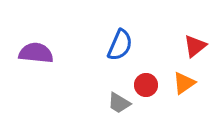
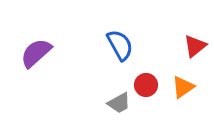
blue semicircle: rotated 52 degrees counterclockwise
purple semicircle: rotated 48 degrees counterclockwise
orange triangle: moved 1 px left, 4 px down
gray trapezoid: rotated 60 degrees counterclockwise
